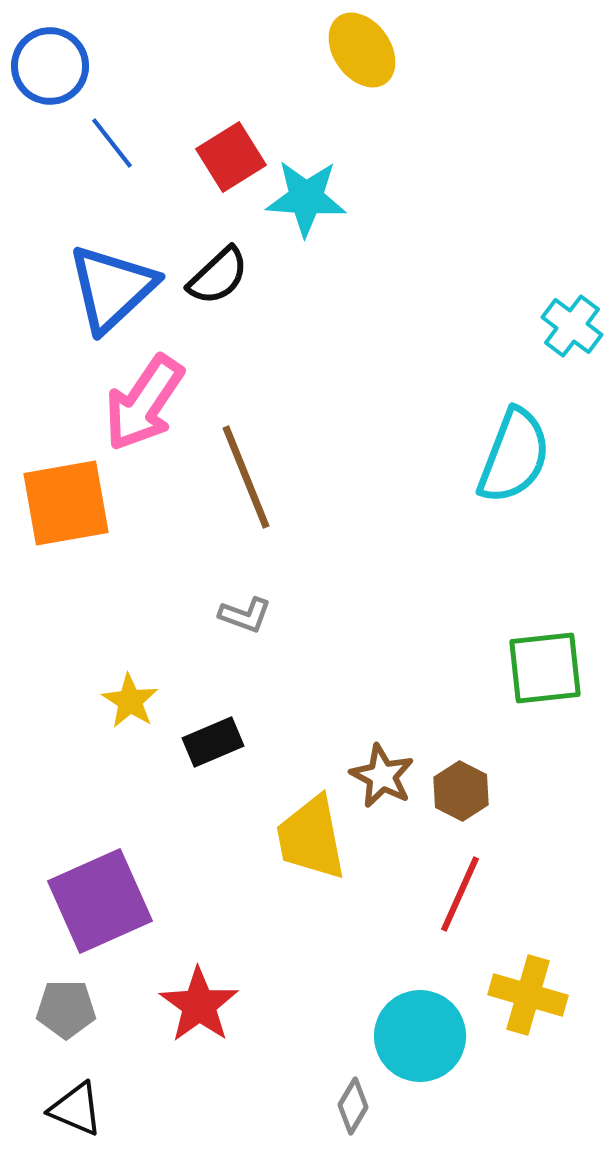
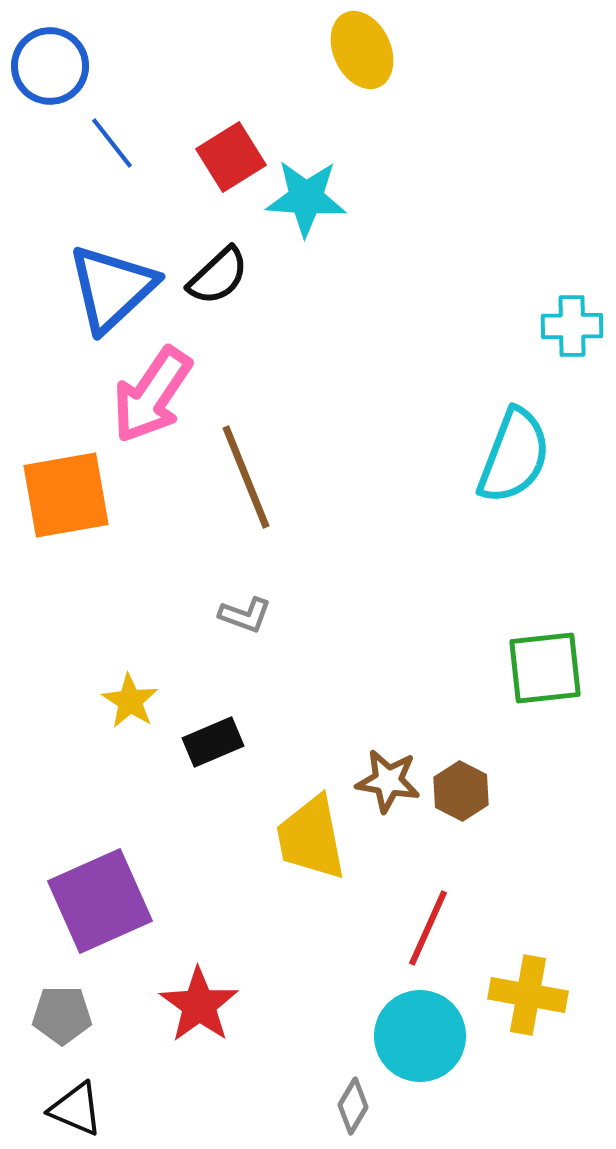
yellow ellipse: rotated 10 degrees clockwise
cyan cross: rotated 38 degrees counterclockwise
pink arrow: moved 8 px right, 8 px up
orange square: moved 8 px up
brown star: moved 6 px right, 5 px down; rotated 18 degrees counterclockwise
red line: moved 32 px left, 34 px down
yellow cross: rotated 6 degrees counterclockwise
gray pentagon: moved 4 px left, 6 px down
